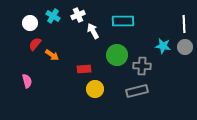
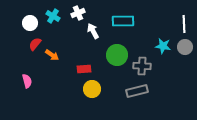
white cross: moved 2 px up
yellow circle: moved 3 px left
